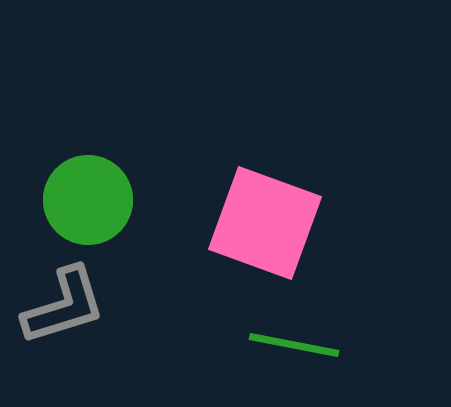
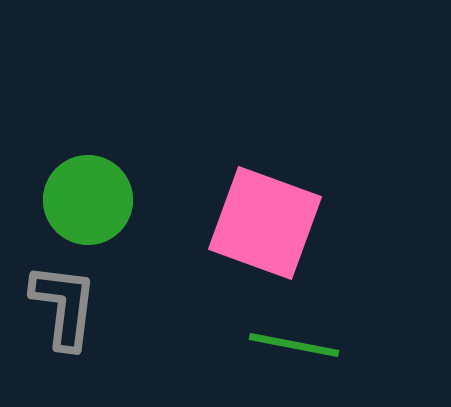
gray L-shape: rotated 66 degrees counterclockwise
